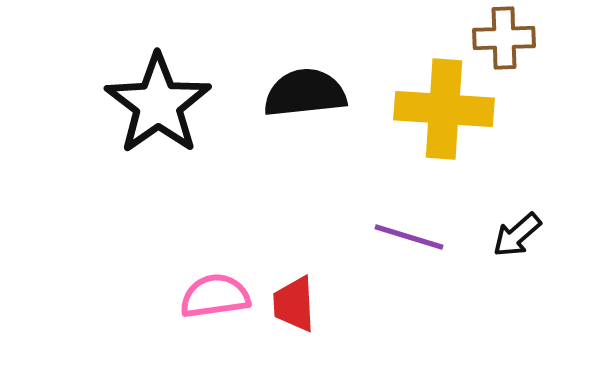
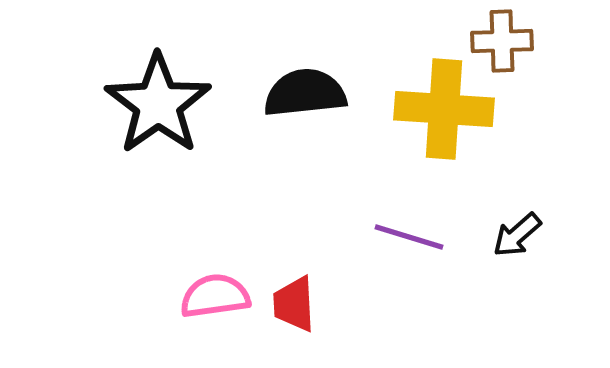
brown cross: moved 2 px left, 3 px down
